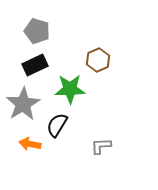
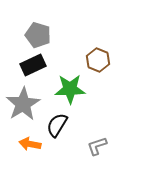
gray pentagon: moved 1 px right, 4 px down
brown hexagon: rotated 15 degrees counterclockwise
black rectangle: moved 2 px left
gray L-shape: moved 4 px left; rotated 15 degrees counterclockwise
